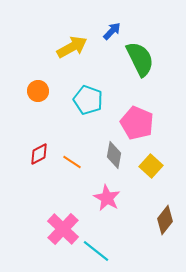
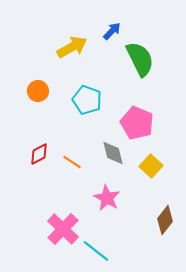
cyan pentagon: moved 1 px left
gray diamond: moved 1 px left, 2 px up; rotated 24 degrees counterclockwise
